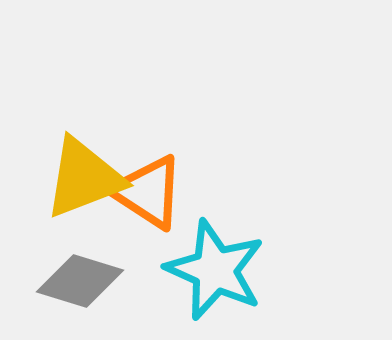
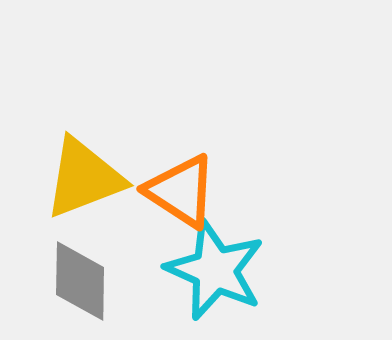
orange triangle: moved 33 px right, 1 px up
gray diamond: rotated 74 degrees clockwise
